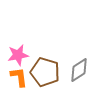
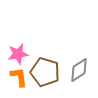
pink star: moved 1 px up
